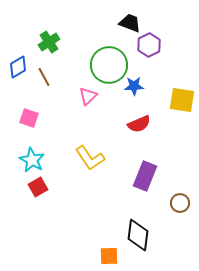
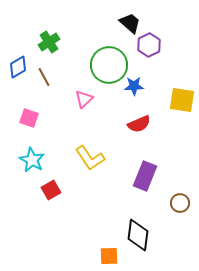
black trapezoid: rotated 20 degrees clockwise
pink triangle: moved 4 px left, 3 px down
red square: moved 13 px right, 3 px down
